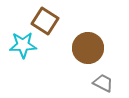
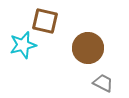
brown square: rotated 20 degrees counterclockwise
cyan star: rotated 12 degrees counterclockwise
